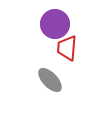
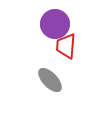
red trapezoid: moved 1 px left, 2 px up
